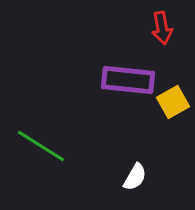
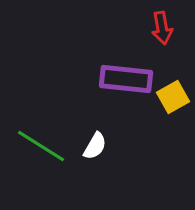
purple rectangle: moved 2 px left, 1 px up
yellow square: moved 5 px up
white semicircle: moved 40 px left, 31 px up
